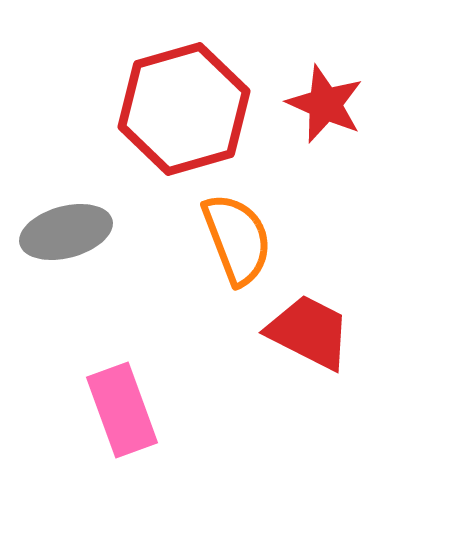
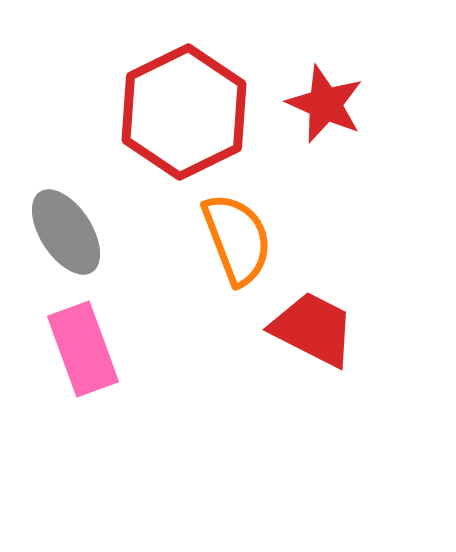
red hexagon: moved 3 px down; rotated 10 degrees counterclockwise
gray ellipse: rotated 72 degrees clockwise
red trapezoid: moved 4 px right, 3 px up
pink rectangle: moved 39 px left, 61 px up
